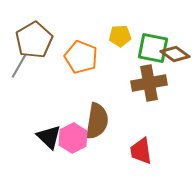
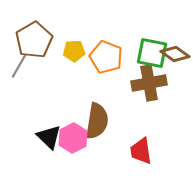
yellow pentagon: moved 46 px left, 15 px down
green square: moved 1 px left, 5 px down
orange pentagon: moved 25 px right
